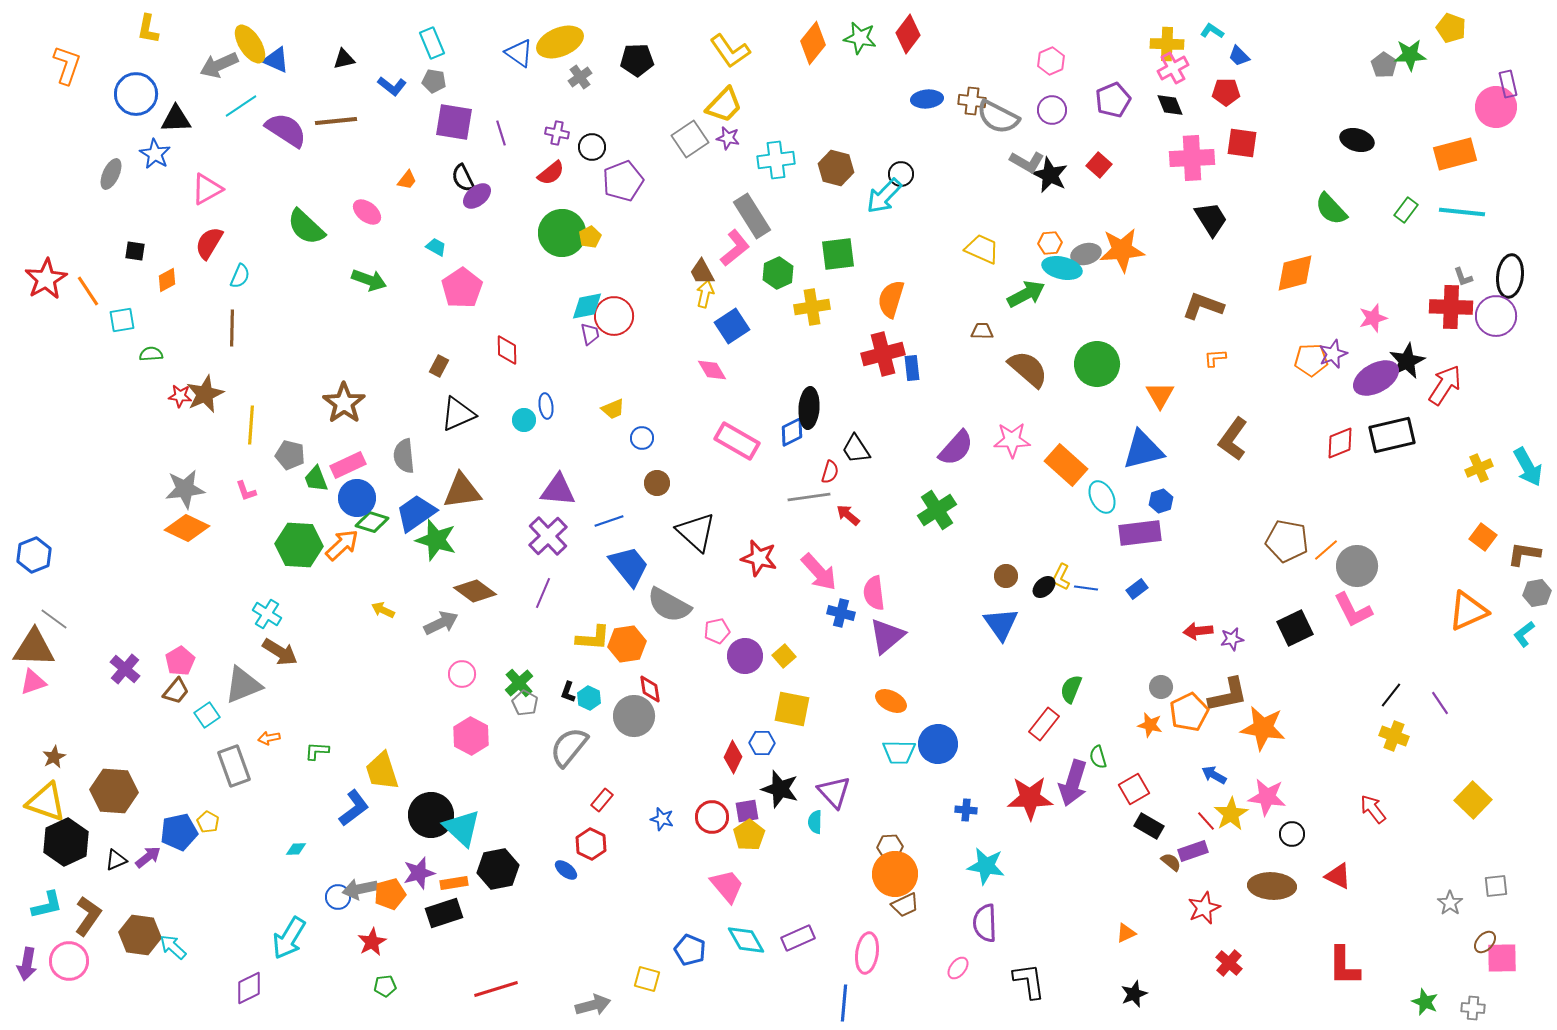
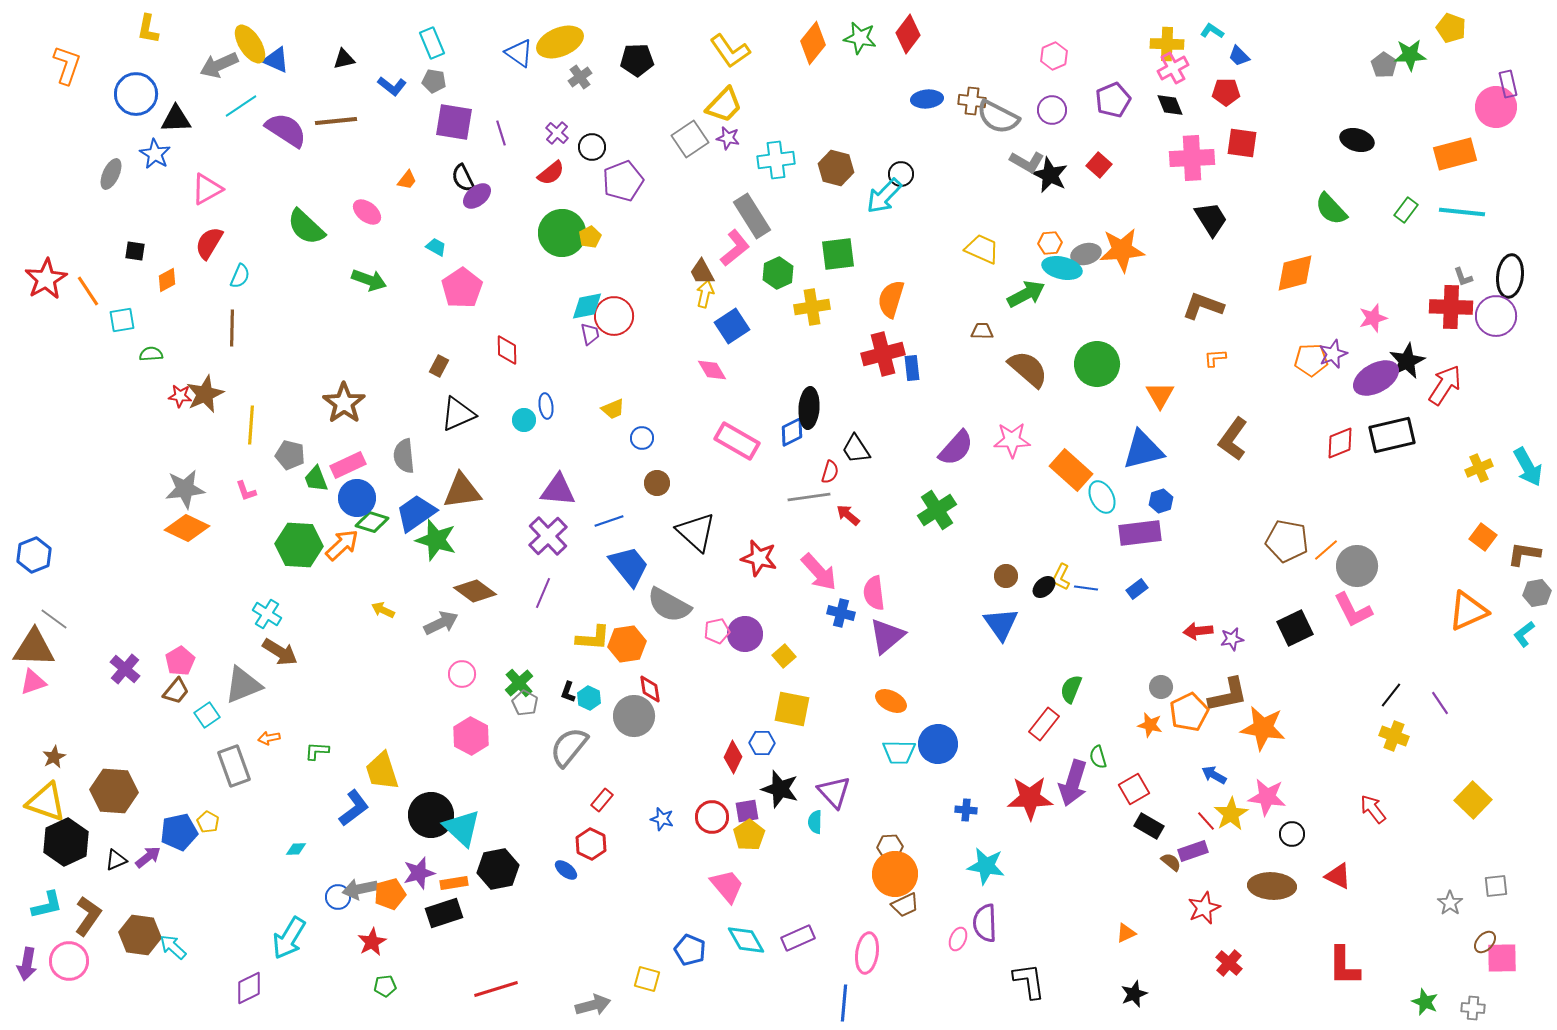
pink hexagon at (1051, 61): moved 3 px right, 5 px up
purple cross at (557, 133): rotated 30 degrees clockwise
orange rectangle at (1066, 465): moved 5 px right, 5 px down
purple circle at (745, 656): moved 22 px up
pink ellipse at (958, 968): moved 29 px up; rotated 15 degrees counterclockwise
